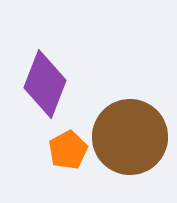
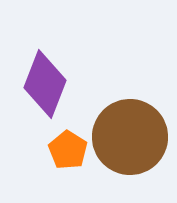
orange pentagon: rotated 12 degrees counterclockwise
